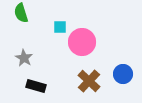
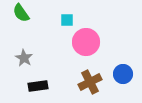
green semicircle: rotated 18 degrees counterclockwise
cyan square: moved 7 px right, 7 px up
pink circle: moved 4 px right
brown cross: moved 1 px right, 1 px down; rotated 20 degrees clockwise
black rectangle: moved 2 px right; rotated 24 degrees counterclockwise
